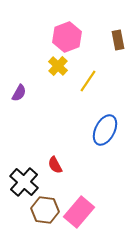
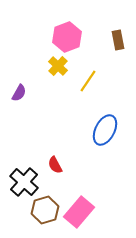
brown hexagon: rotated 24 degrees counterclockwise
